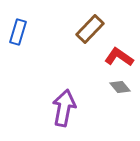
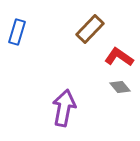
blue rectangle: moved 1 px left
